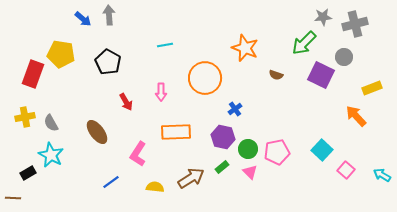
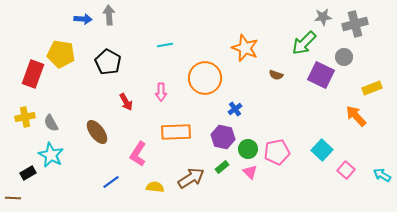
blue arrow: rotated 36 degrees counterclockwise
